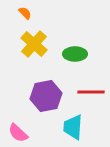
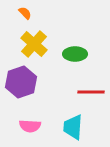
purple hexagon: moved 25 px left, 14 px up; rotated 8 degrees counterclockwise
pink semicircle: moved 12 px right, 7 px up; rotated 40 degrees counterclockwise
